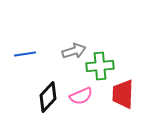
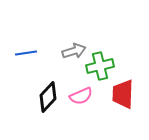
blue line: moved 1 px right, 1 px up
green cross: rotated 8 degrees counterclockwise
